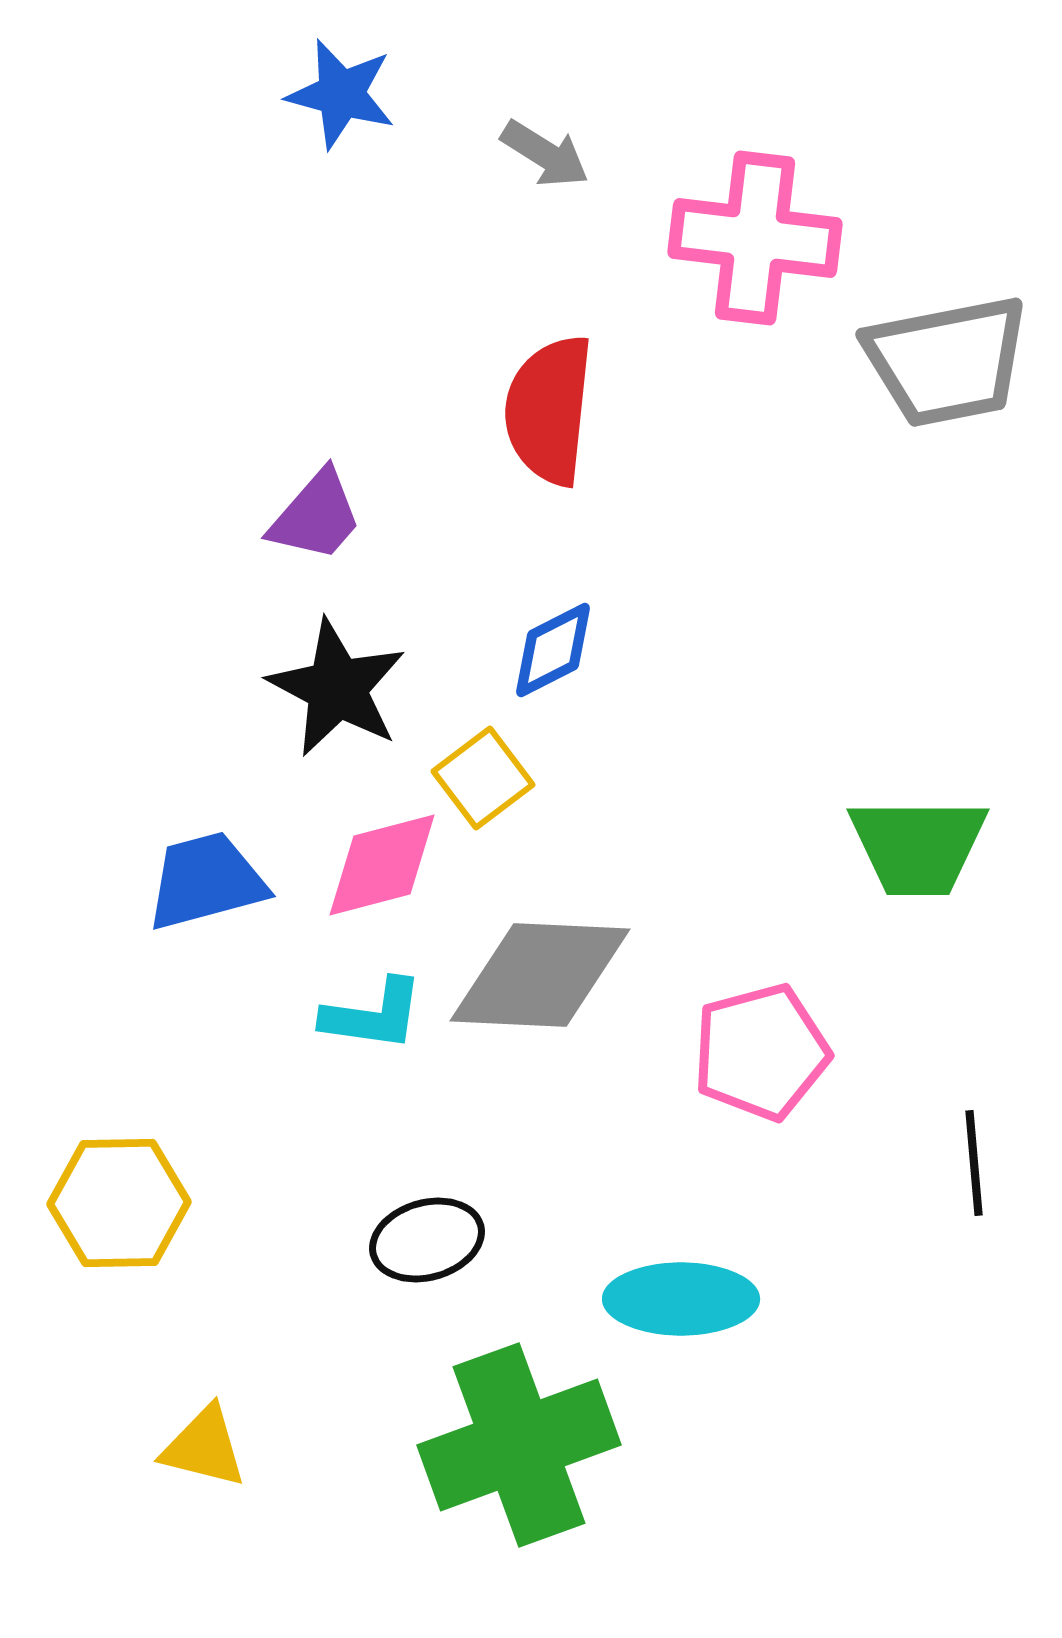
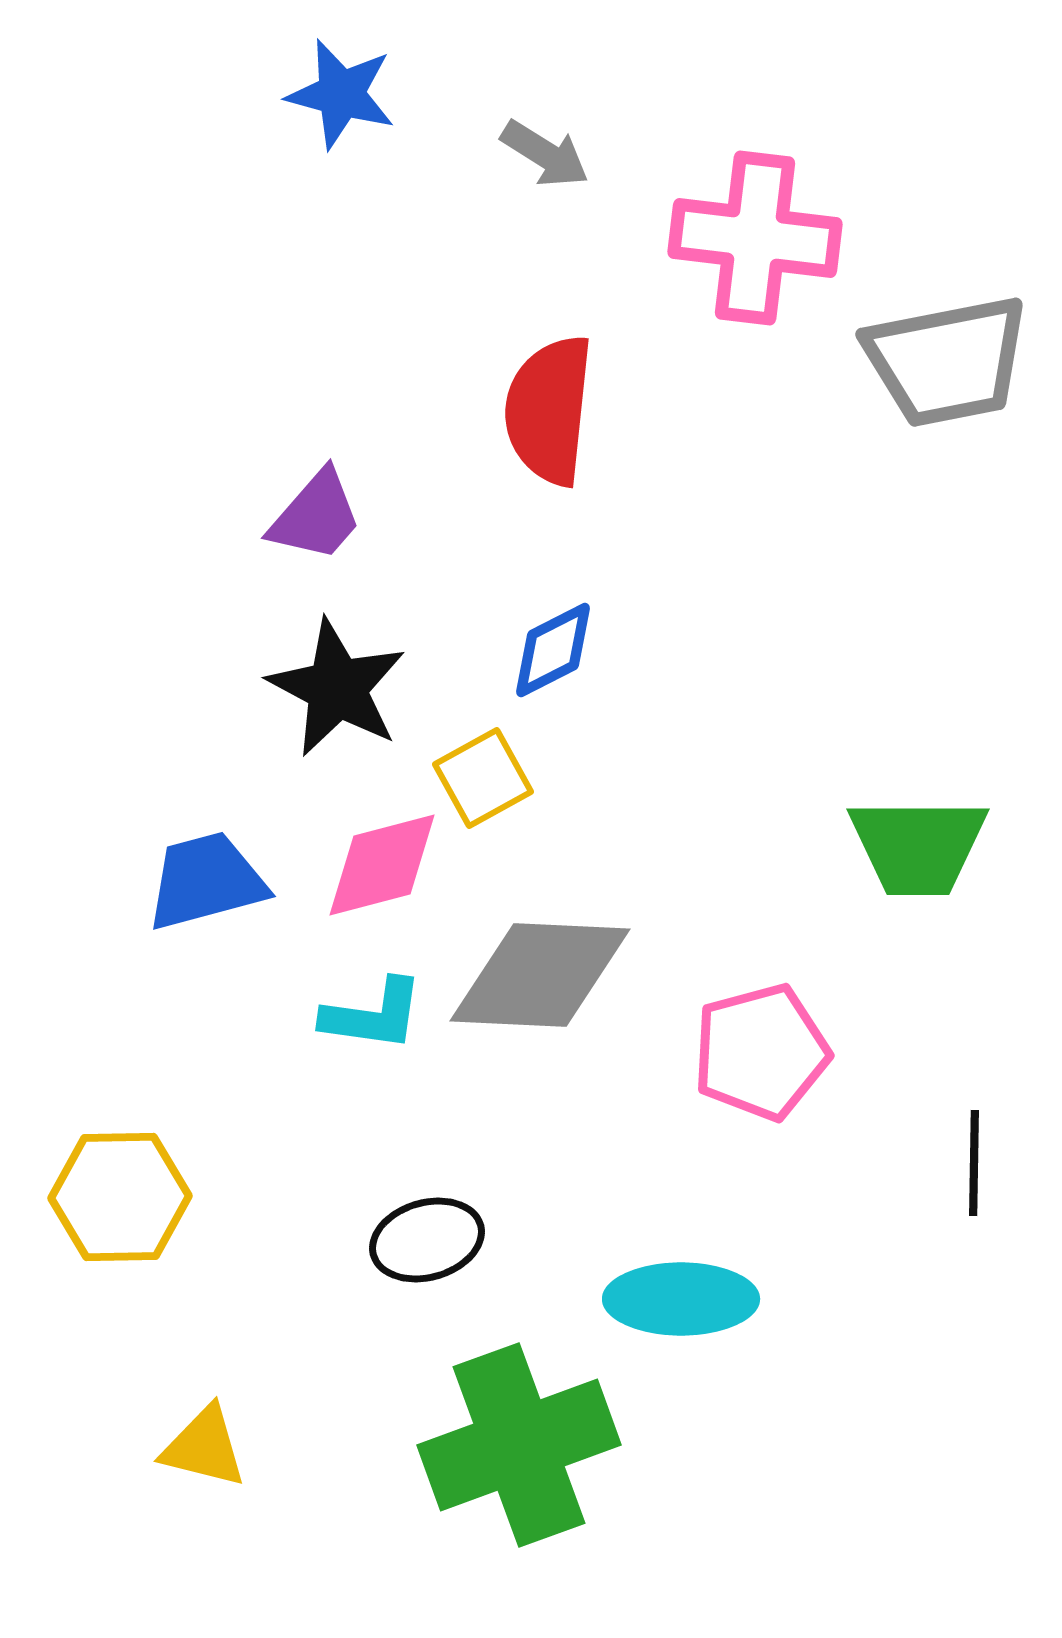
yellow square: rotated 8 degrees clockwise
black line: rotated 6 degrees clockwise
yellow hexagon: moved 1 px right, 6 px up
